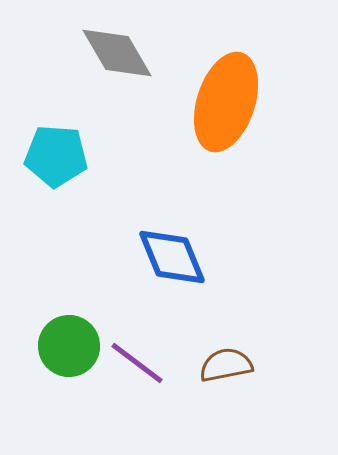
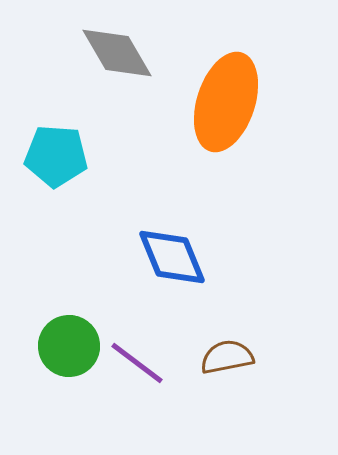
brown semicircle: moved 1 px right, 8 px up
